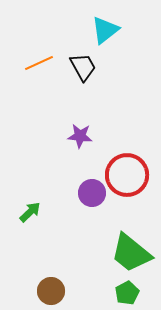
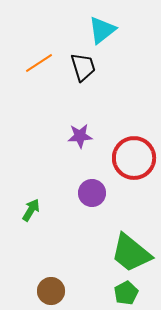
cyan triangle: moved 3 px left
orange line: rotated 8 degrees counterclockwise
black trapezoid: rotated 12 degrees clockwise
purple star: rotated 10 degrees counterclockwise
red circle: moved 7 px right, 17 px up
green arrow: moved 1 px right, 2 px up; rotated 15 degrees counterclockwise
green pentagon: moved 1 px left
